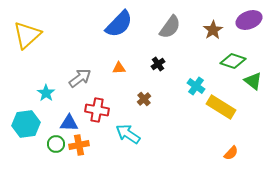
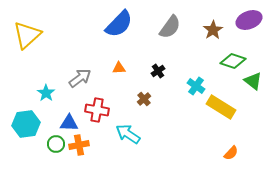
black cross: moved 7 px down
